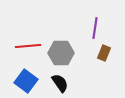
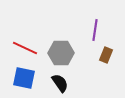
purple line: moved 2 px down
red line: moved 3 px left, 2 px down; rotated 30 degrees clockwise
brown rectangle: moved 2 px right, 2 px down
blue square: moved 2 px left, 3 px up; rotated 25 degrees counterclockwise
